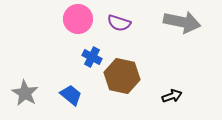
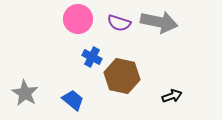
gray arrow: moved 23 px left
blue trapezoid: moved 2 px right, 5 px down
